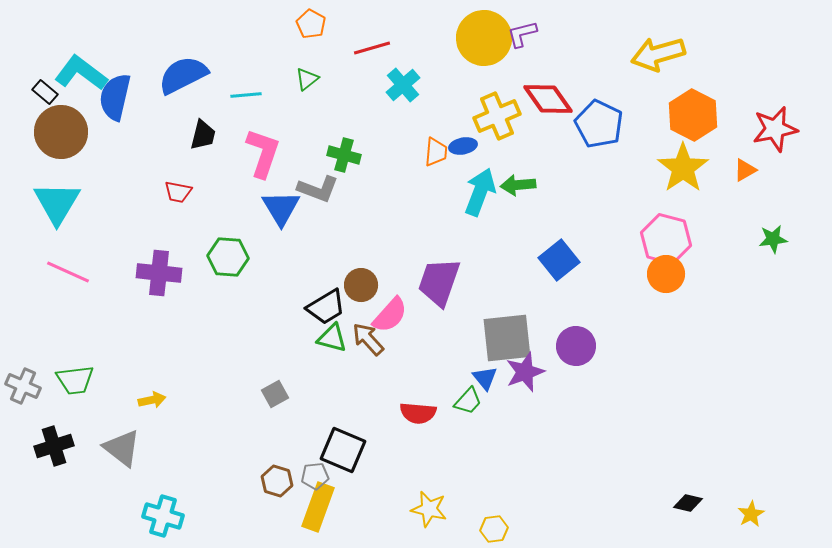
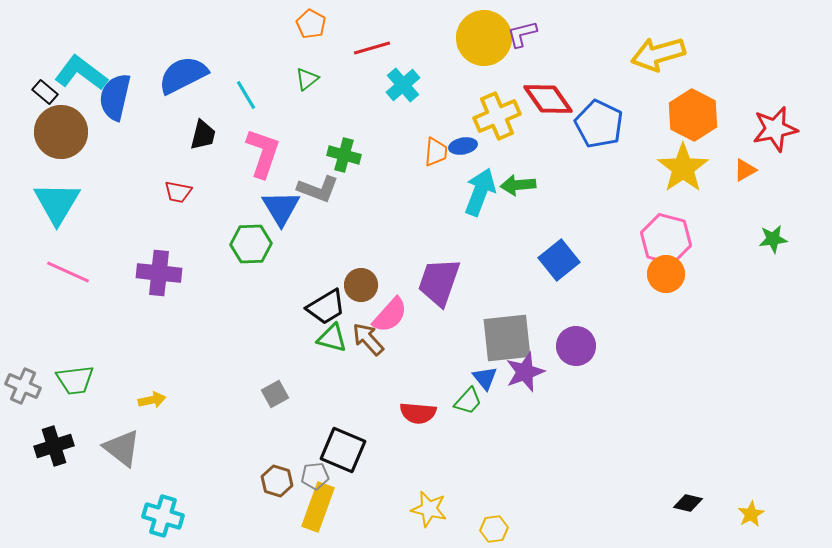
cyan line at (246, 95): rotated 64 degrees clockwise
green hexagon at (228, 257): moved 23 px right, 13 px up; rotated 6 degrees counterclockwise
